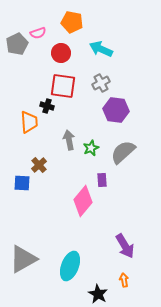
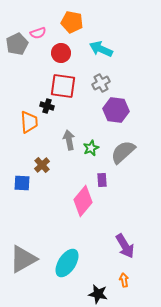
brown cross: moved 3 px right
cyan ellipse: moved 3 px left, 3 px up; rotated 12 degrees clockwise
black star: rotated 18 degrees counterclockwise
